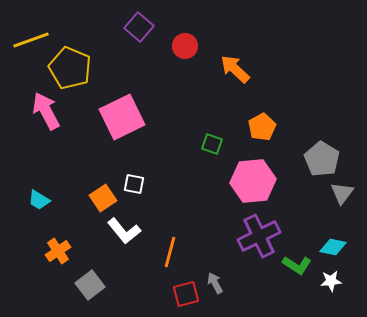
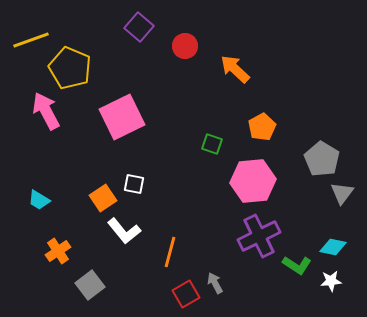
red square: rotated 16 degrees counterclockwise
